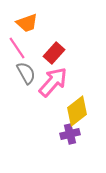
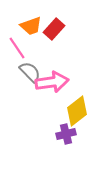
orange trapezoid: moved 4 px right, 3 px down
red rectangle: moved 24 px up
gray semicircle: moved 4 px right, 1 px up; rotated 15 degrees counterclockwise
pink arrow: moved 1 px left; rotated 40 degrees clockwise
purple cross: moved 4 px left
